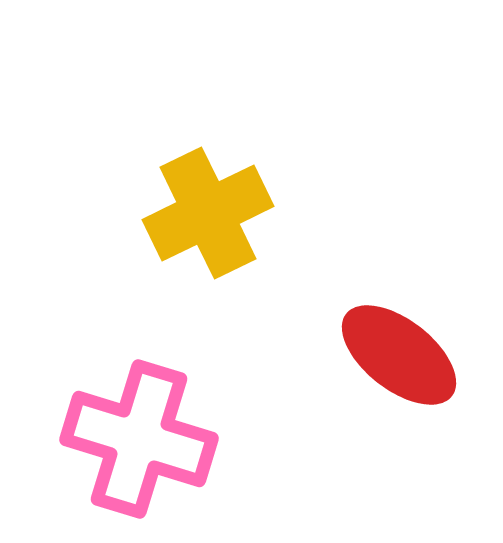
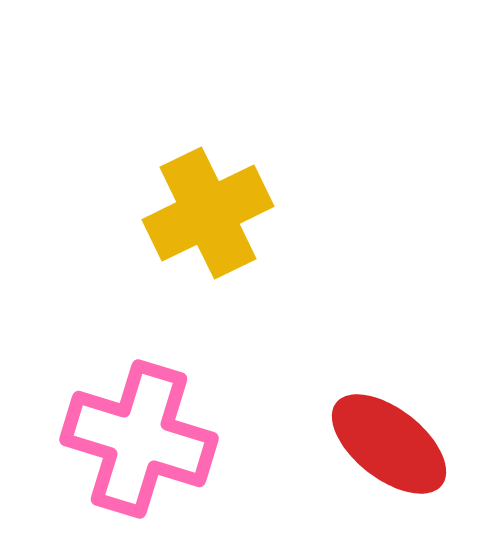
red ellipse: moved 10 px left, 89 px down
